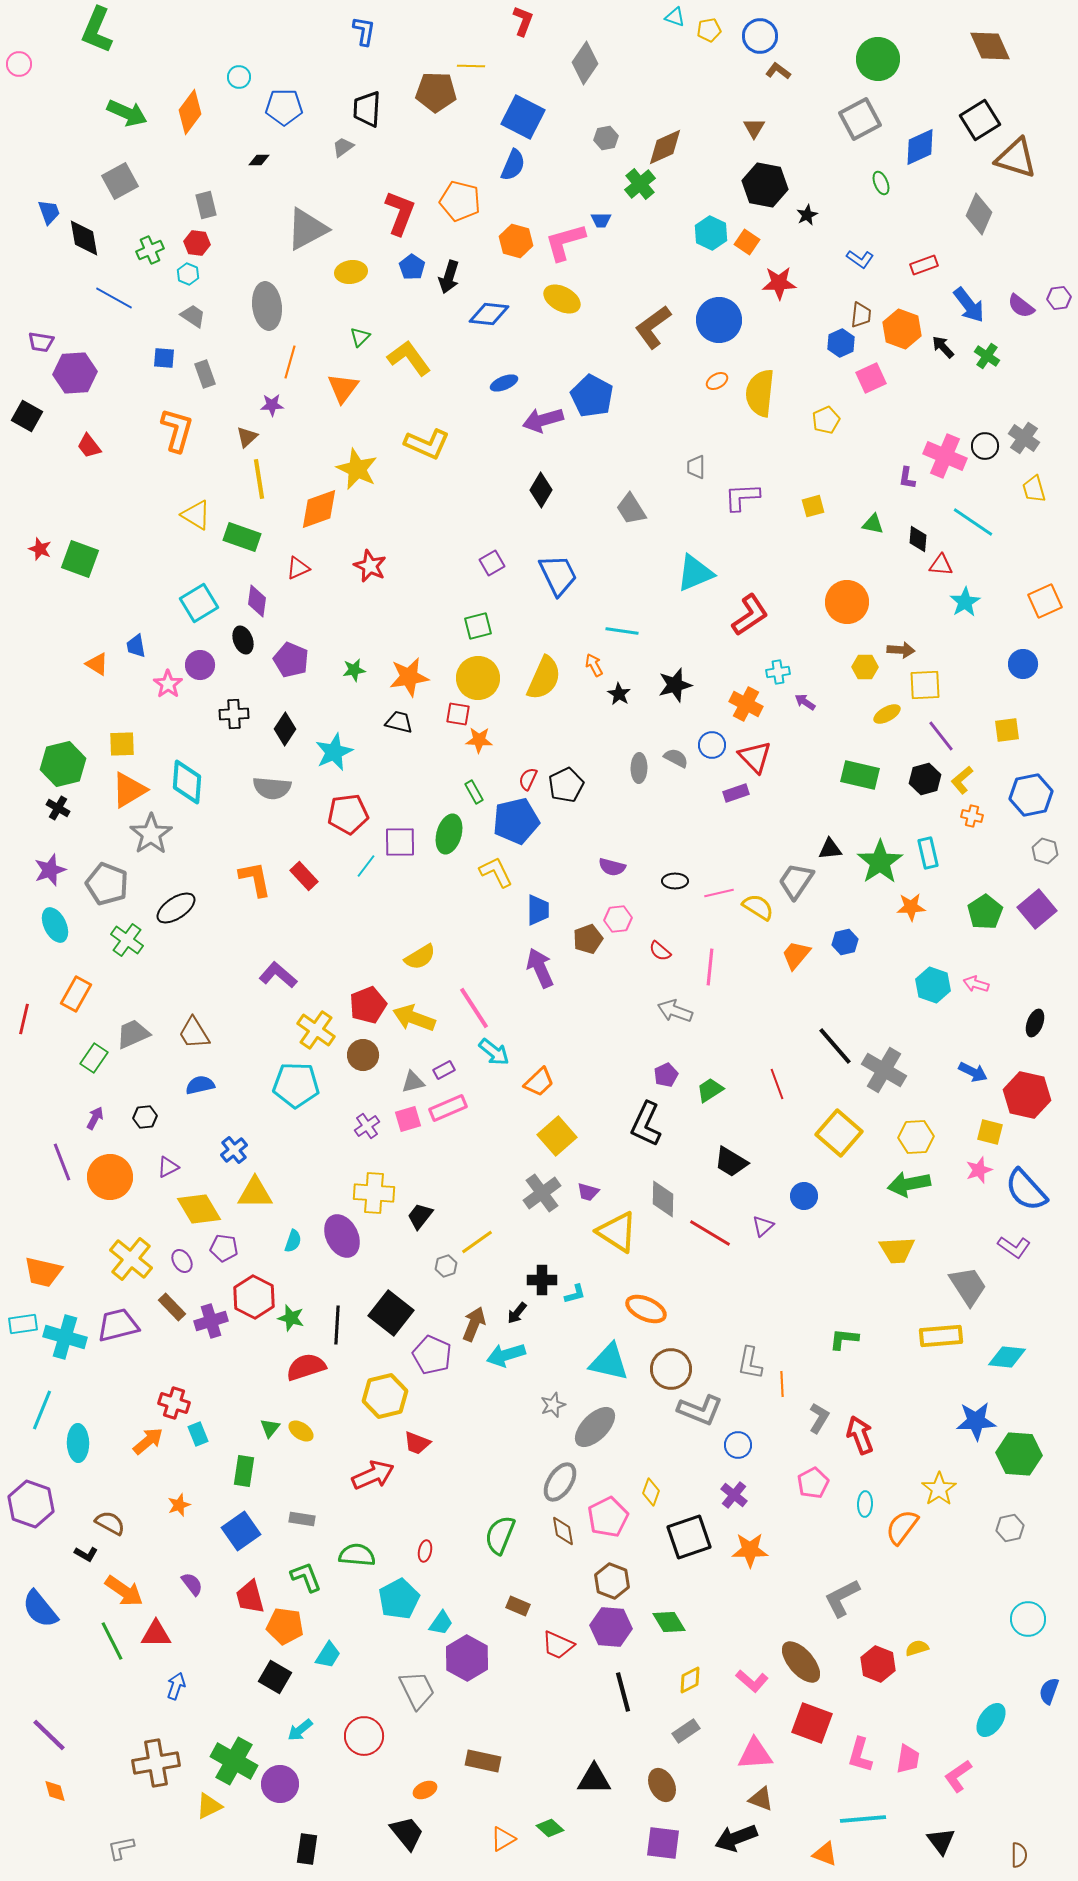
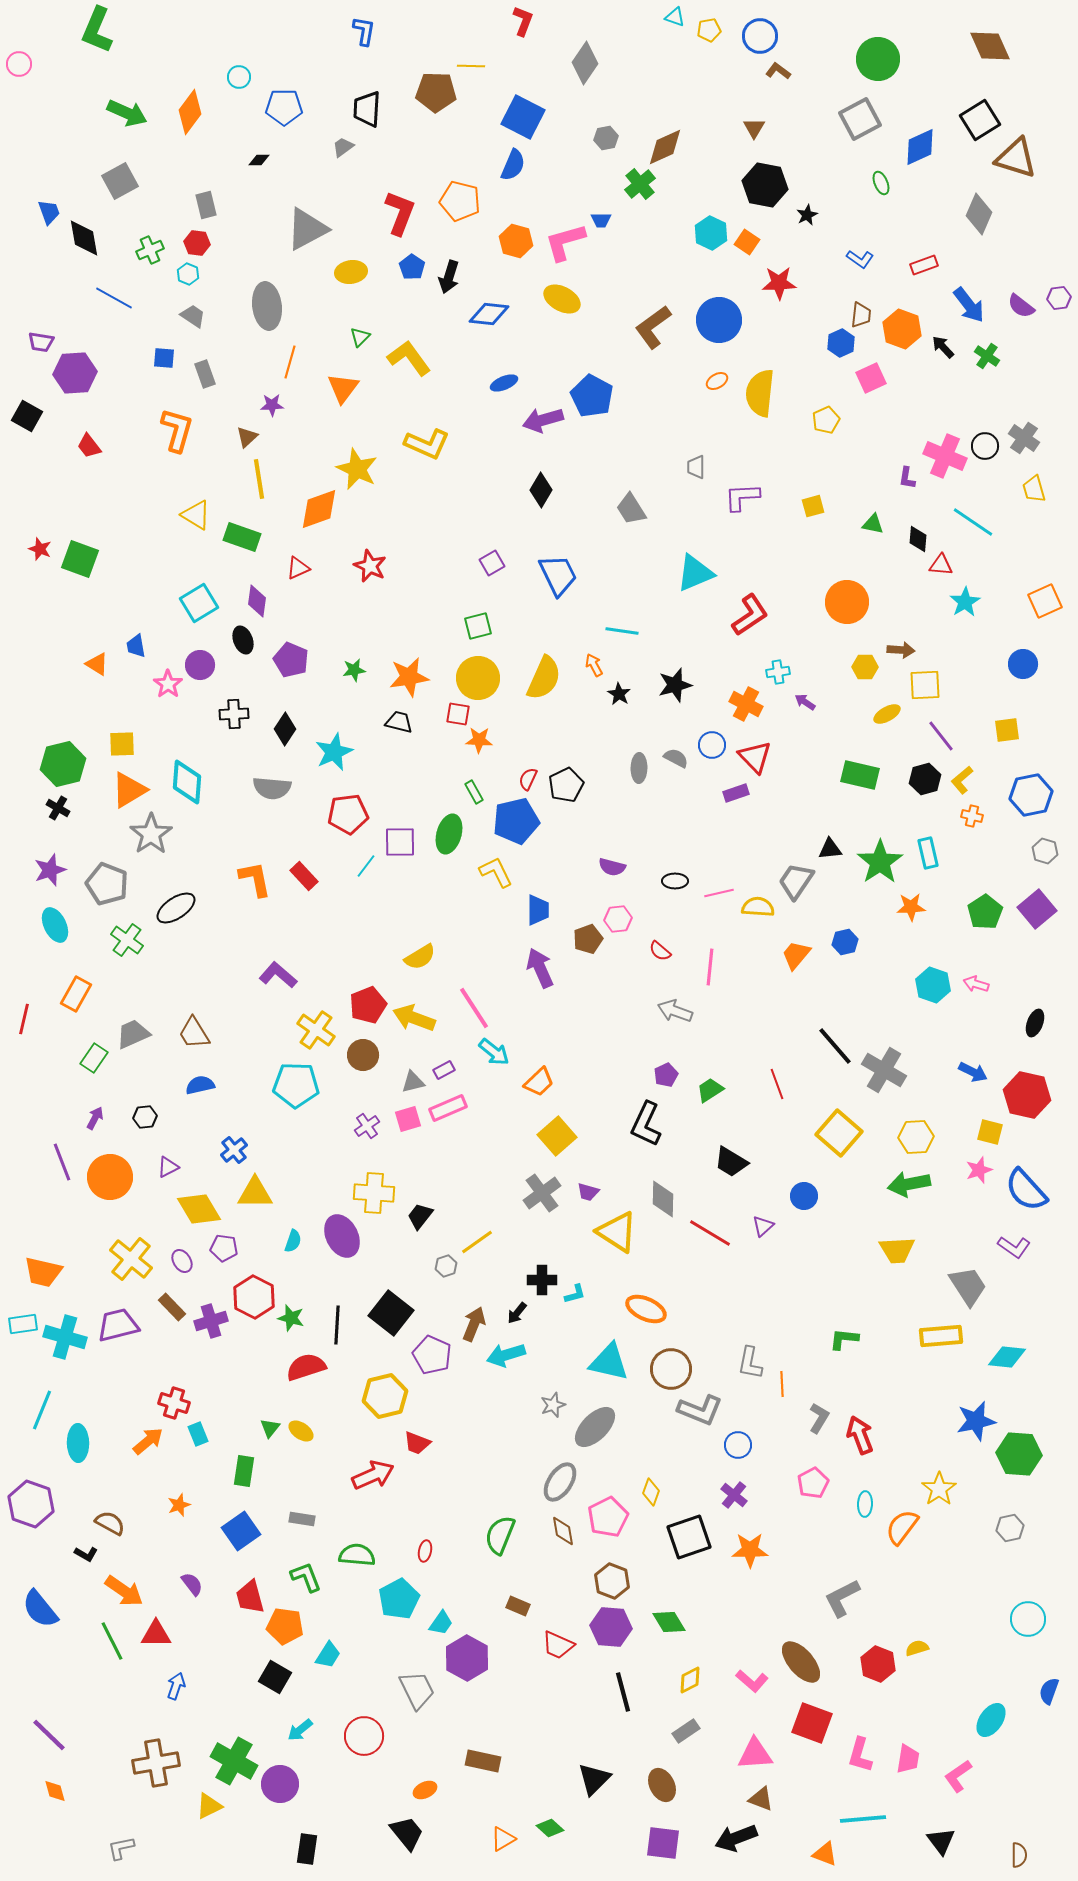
yellow semicircle at (758, 907): rotated 28 degrees counterclockwise
blue star at (976, 1421): rotated 9 degrees counterclockwise
black triangle at (594, 1779): rotated 45 degrees counterclockwise
